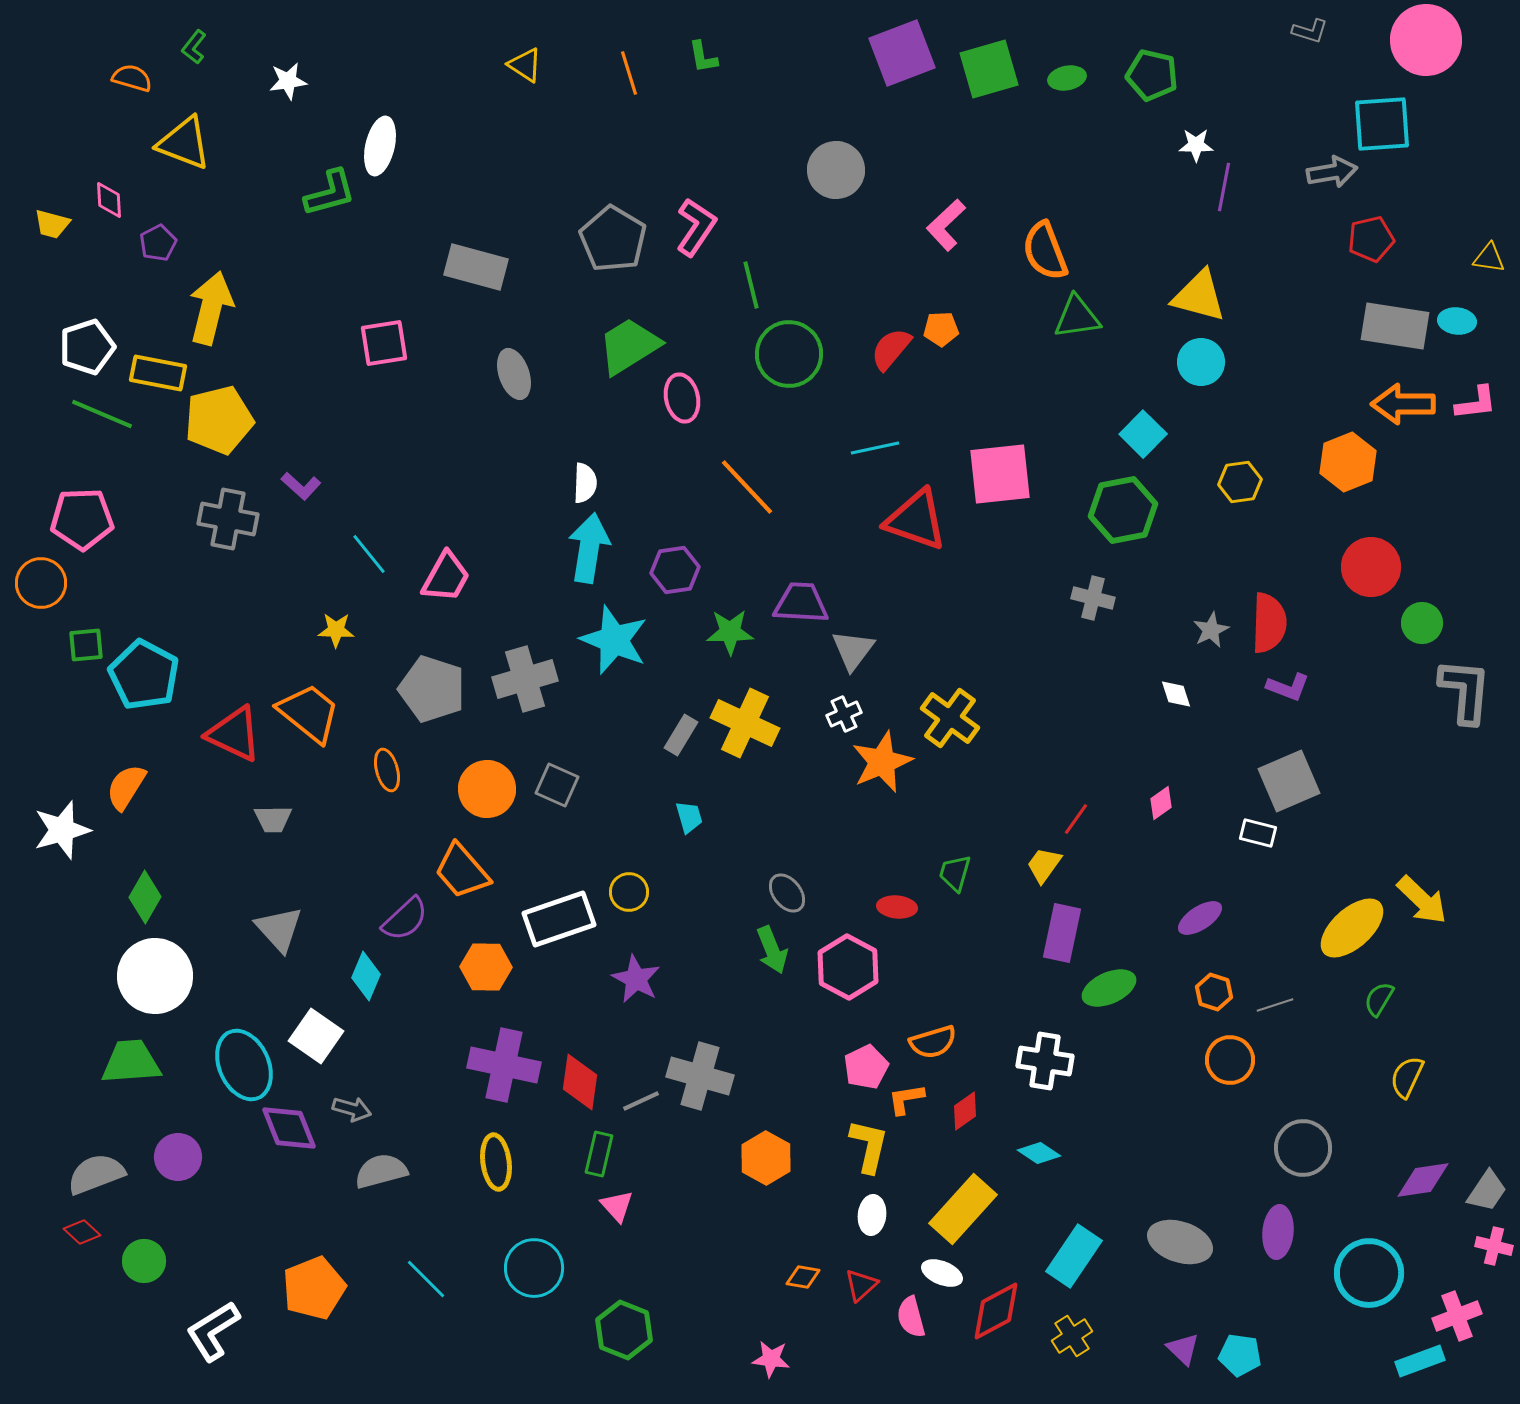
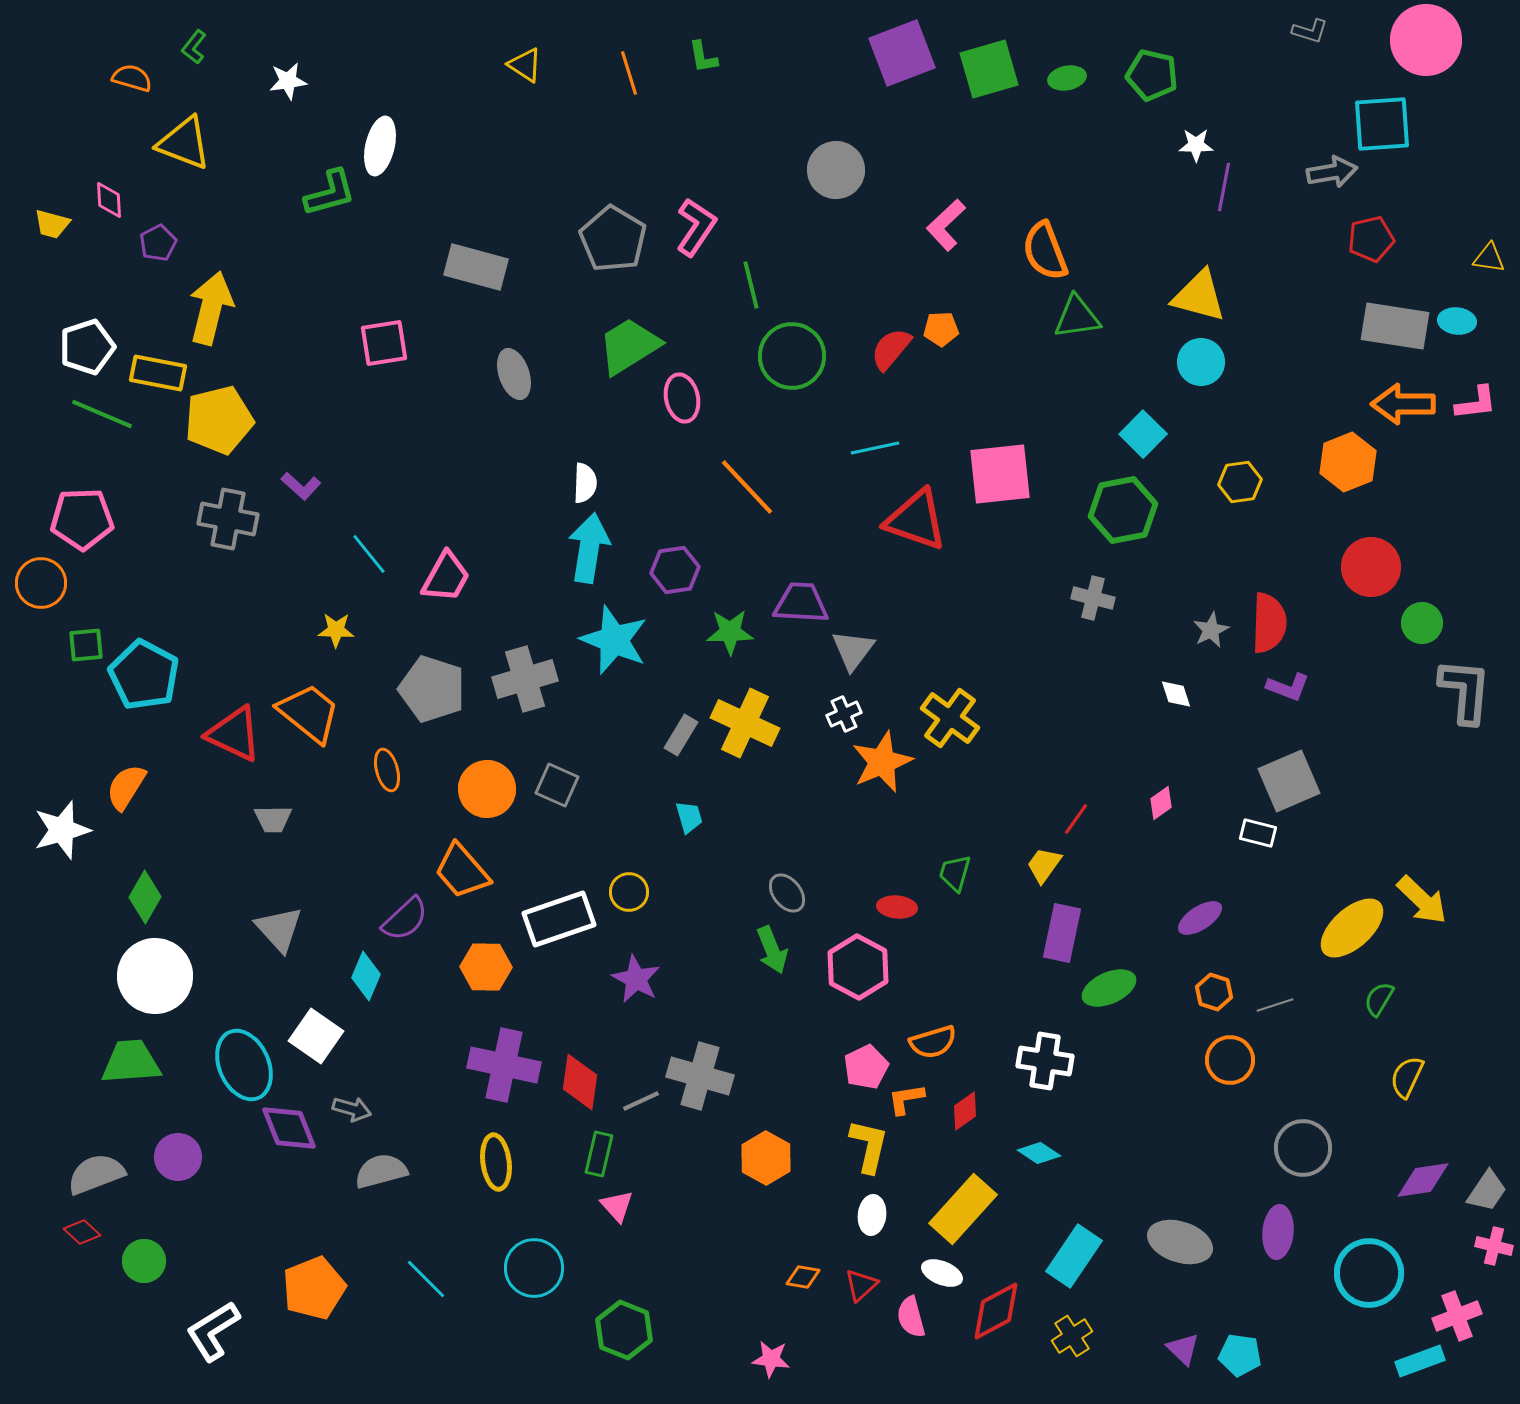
green circle at (789, 354): moved 3 px right, 2 px down
pink hexagon at (848, 967): moved 10 px right
